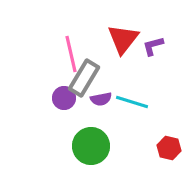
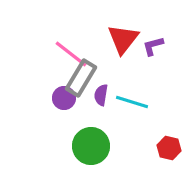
pink line: rotated 39 degrees counterclockwise
gray rectangle: moved 3 px left
purple semicircle: moved 4 px up; rotated 110 degrees clockwise
